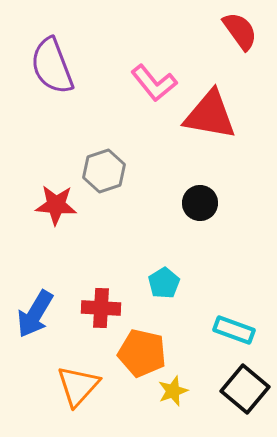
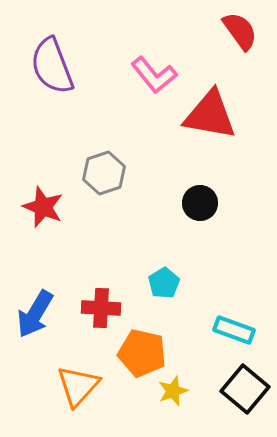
pink L-shape: moved 8 px up
gray hexagon: moved 2 px down
red star: moved 13 px left, 2 px down; rotated 18 degrees clockwise
